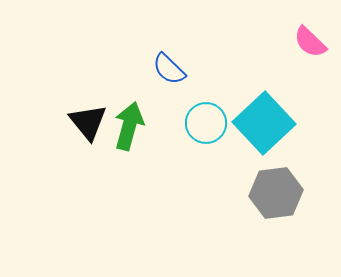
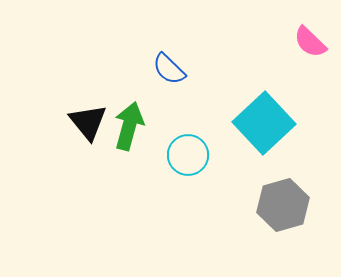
cyan circle: moved 18 px left, 32 px down
gray hexagon: moved 7 px right, 12 px down; rotated 9 degrees counterclockwise
